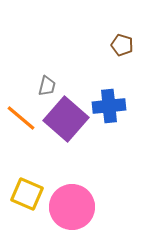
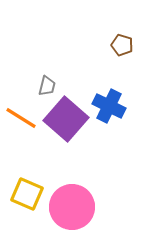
blue cross: rotated 32 degrees clockwise
orange line: rotated 8 degrees counterclockwise
